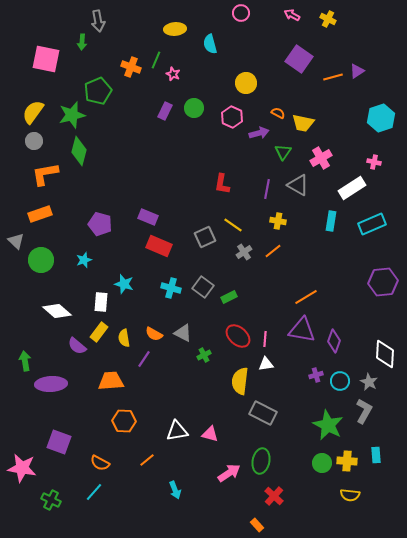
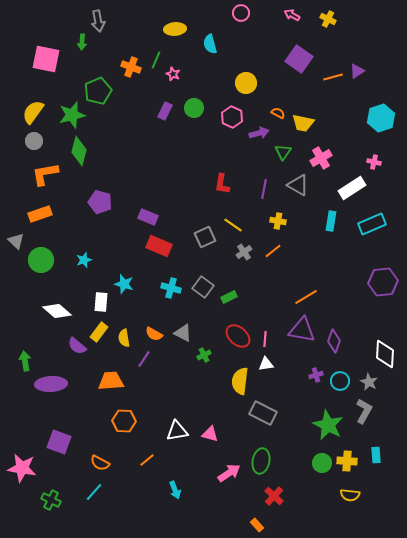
purple line at (267, 189): moved 3 px left
purple pentagon at (100, 224): moved 22 px up
